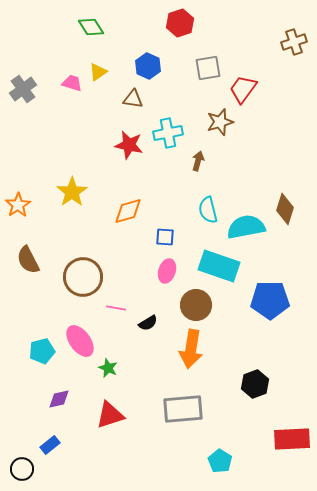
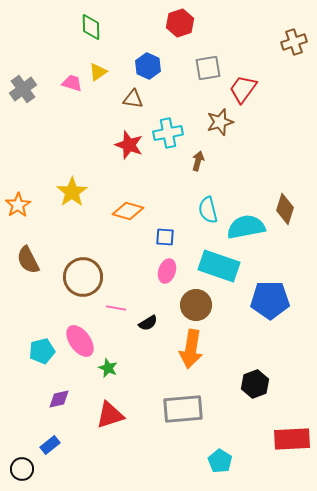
green diamond at (91, 27): rotated 32 degrees clockwise
red star at (129, 145): rotated 8 degrees clockwise
orange diamond at (128, 211): rotated 32 degrees clockwise
